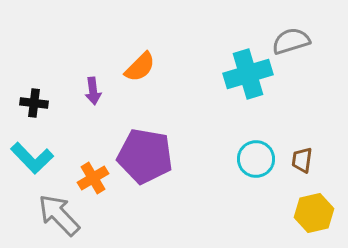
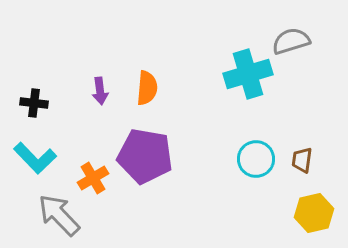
orange semicircle: moved 7 px right, 21 px down; rotated 40 degrees counterclockwise
purple arrow: moved 7 px right
cyan L-shape: moved 3 px right
